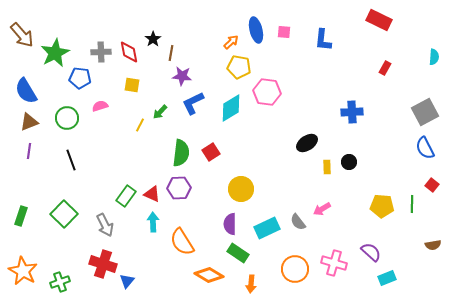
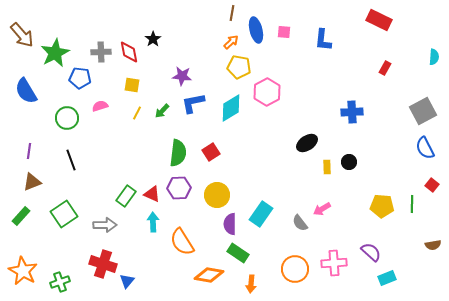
brown line at (171, 53): moved 61 px right, 40 px up
pink hexagon at (267, 92): rotated 24 degrees clockwise
blue L-shape at (193, 103): rotated 15 degrees clockwise
green arrow at (160, 112): moved 2 px right, 1 px up
gray square at (425, 112): moved 2 px left, 1 px up
brown triangle at (29, 122): moved 3 px right, 60 px down
yellow line at (140, 125): moved 3 px left, 12 px up
green semicircle at (181, 153): moved 3 px left
yellow circle at (241, 189): moved 24 px left, 6 px down
green square at (64, 214): rotated 12 degrees clockwise
green rectangle at (21, 216): rotated 24 degrees clockwise
gray semicircle at (298, 222): moved 2 px right, 1 px down
gray arrow at (105, 225): rotated 65 degrees counterclockwise
cyan rectangle at (267, 228): moved 6 px left, 14 px up; rotated 30 degrees counterclockwise
pink cross at (334, 263): rotated 20 degrees counterclockwise
orange diamond at (209, 275): rotated 20 degrees counterclockwise
